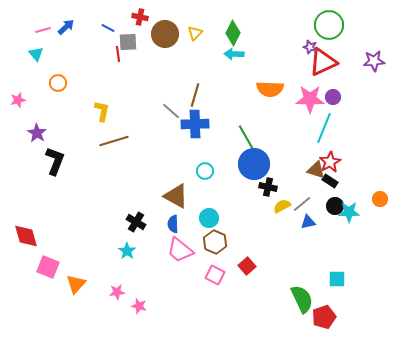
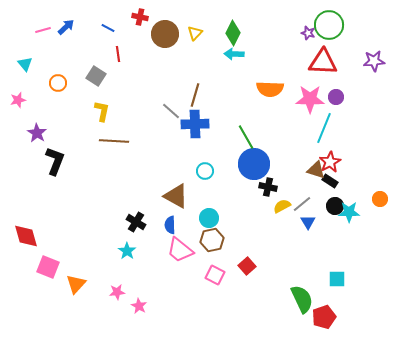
gray square at (128, 42): moved 32 px left, 34 px down; rotated 36 degrees clockwise
purple star at (310, 47): moved 2 px left, 14 px up
cyan triangle at (36, 54): moved 11 px left, 10 px down
red triangle at (323, 62): rotated 28 degrees clockwise
purple circle at (333, 97): moved 3 px right
brown line at (114, 141): rotated 20 degrees clockwise
blue triangle at (308, 222): rotated 49 degrees counterclockwise
blue semicircle at (173, 224): moved 3 px left, 1 px down
brown hexagon at (215, 242): moved 3 px left, 2 px up; rotated 25 degrees clockwise
pink star at (139, 306): rotated 14 degrees clockwise
